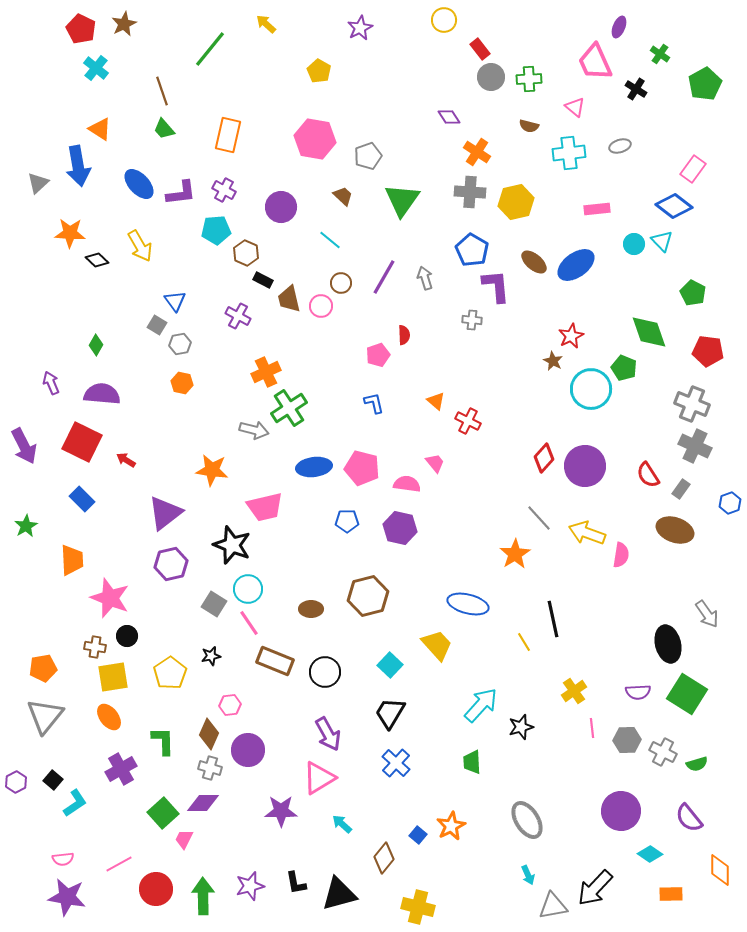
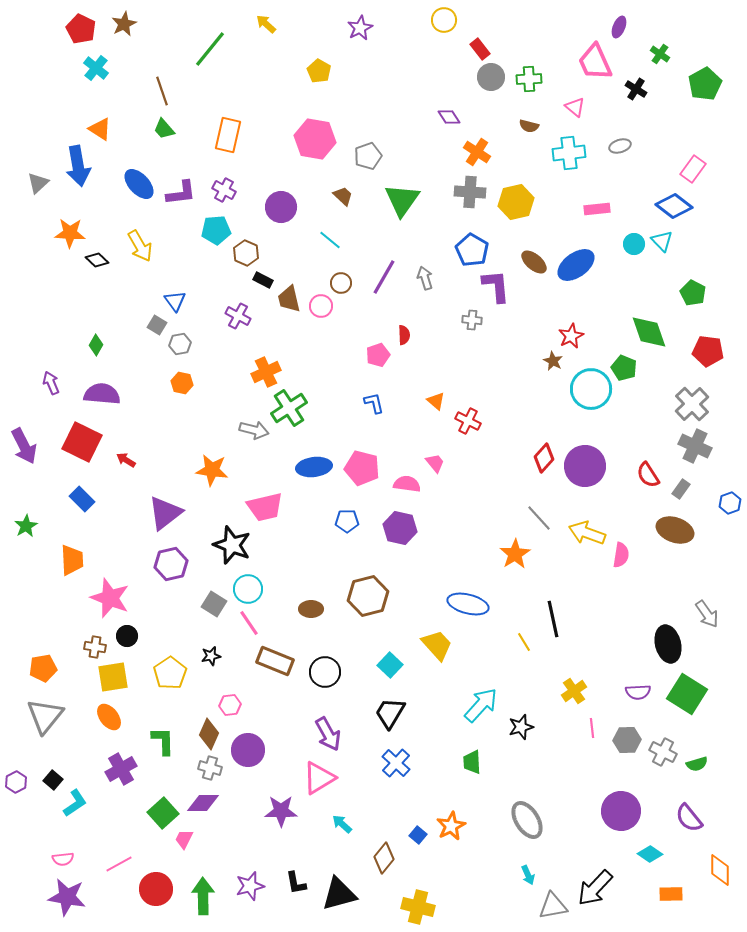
gray cross at (692, 404): rotated 24 degrees clockwise
